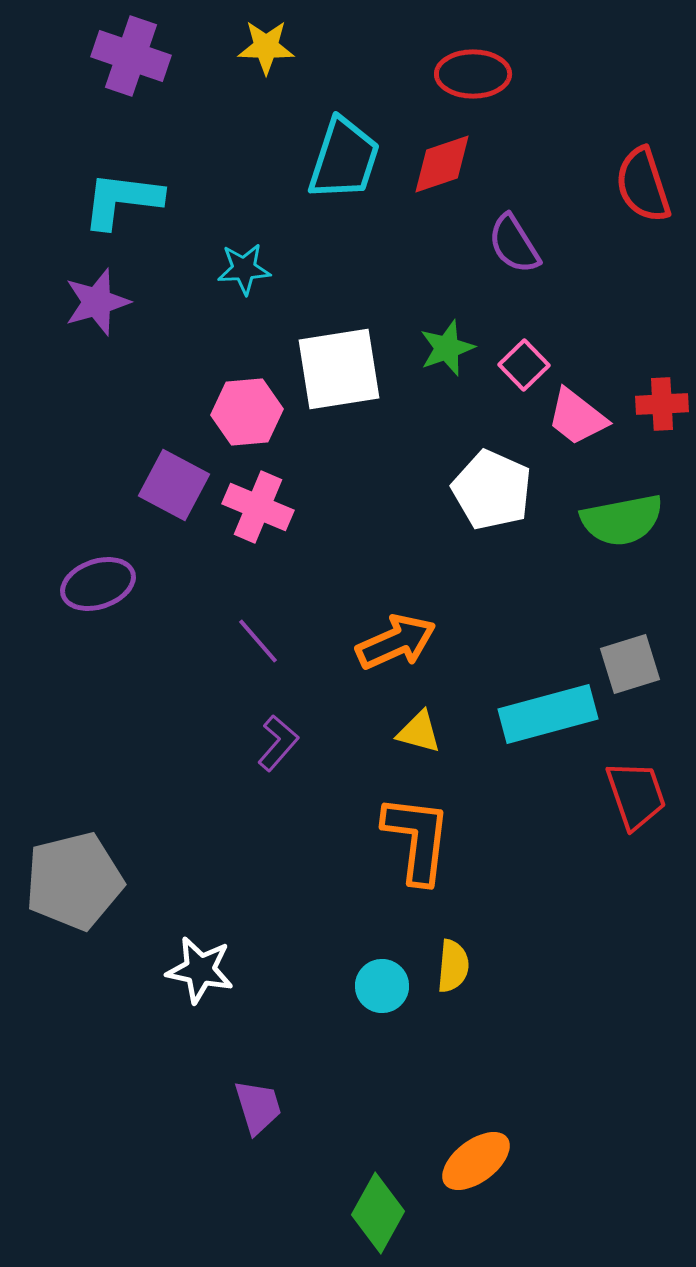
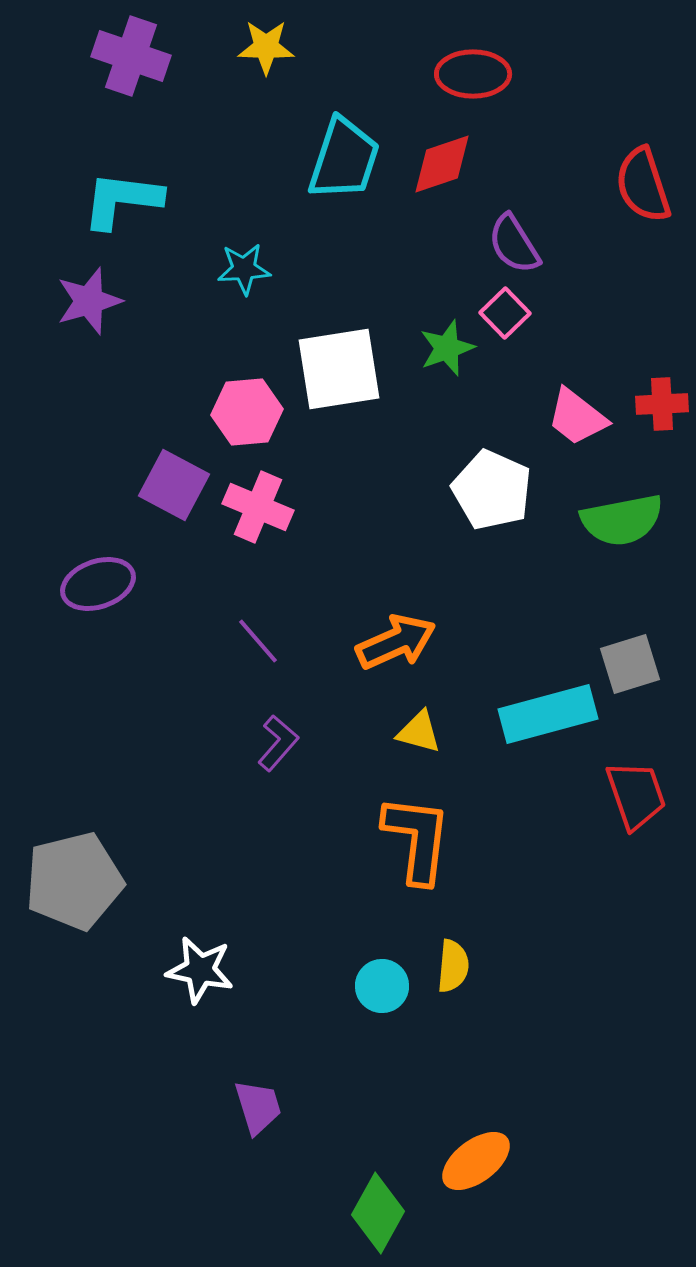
purple star: moved 8 px left, 1 px up
pink square: moved 19 px left, 52 px up
